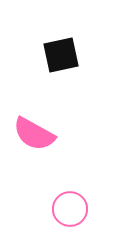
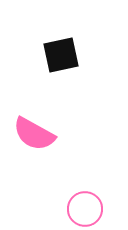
pink circle: moved 15 px right
